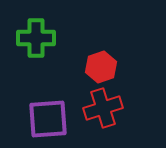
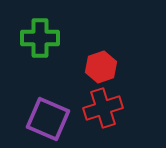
green cross: moved 4 px right
purple square: rotated 27 degrees clockwise
